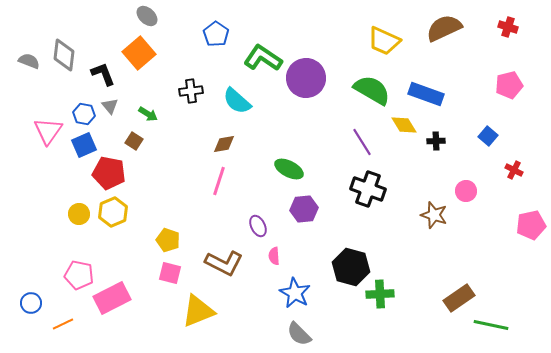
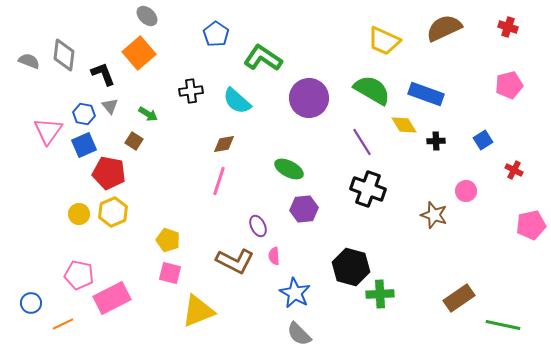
purple circle at (306, 78): moved 3 px right, 20 px down
blue square at (488, 136): moved 5 px left, 4 px down; rotated 18 degrees clockwise
brown L-shape at (224, 263): moved 11 px right, 2 px up
green line at (491, 325): moved 12 px right
